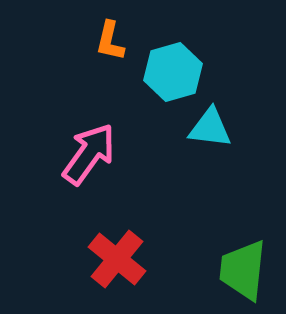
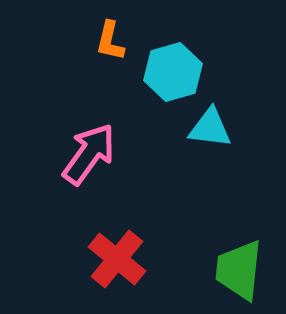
green trapezoid: moved 4 px left
